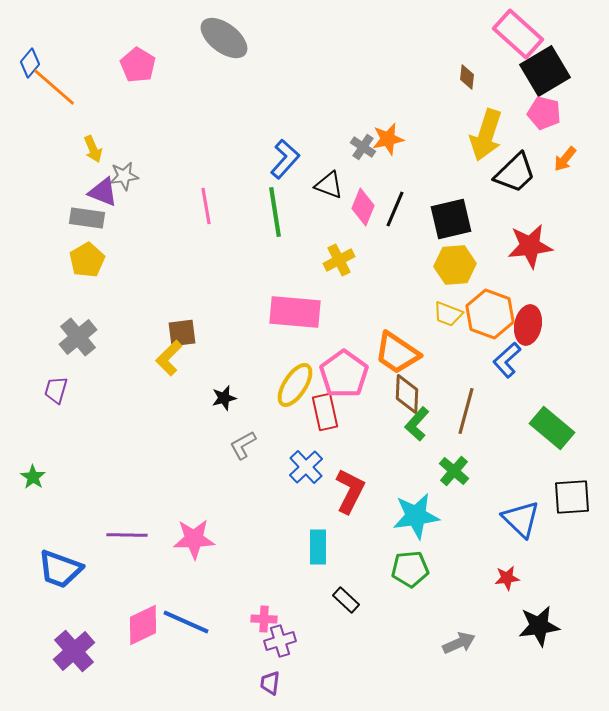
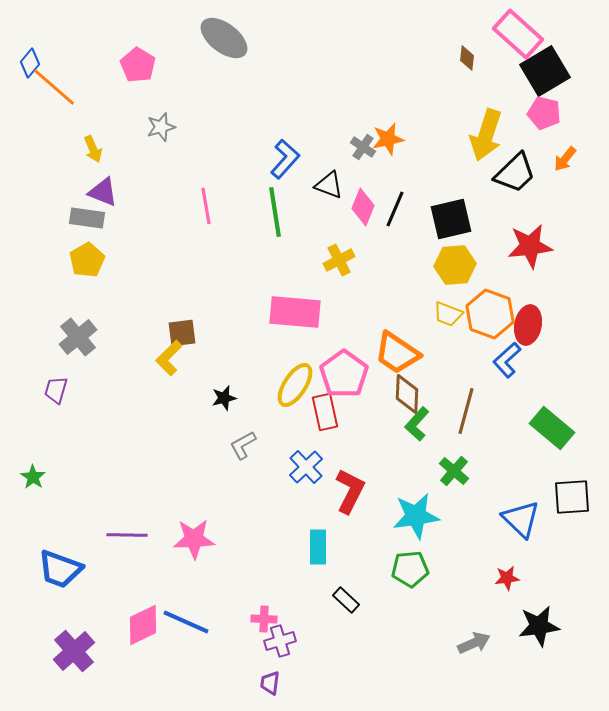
brown diamond at (467, 77): moved 19 px up
gray star at (124, 176): moved 37 px right, 49 px up; rotated 8 degrees counterclockwise
gray arrow at (459, 643): moved 15 px right
